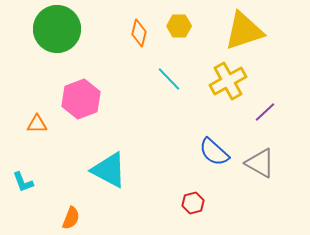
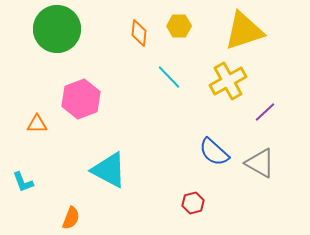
orange diamond: rotated 8 degrees counterclockwise
cyan line: moved 2 px up
